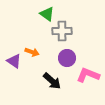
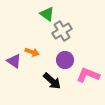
gray cross: rotated 30 degrees counterclockwise
purple circle: moved 2 px left, 2 px down
